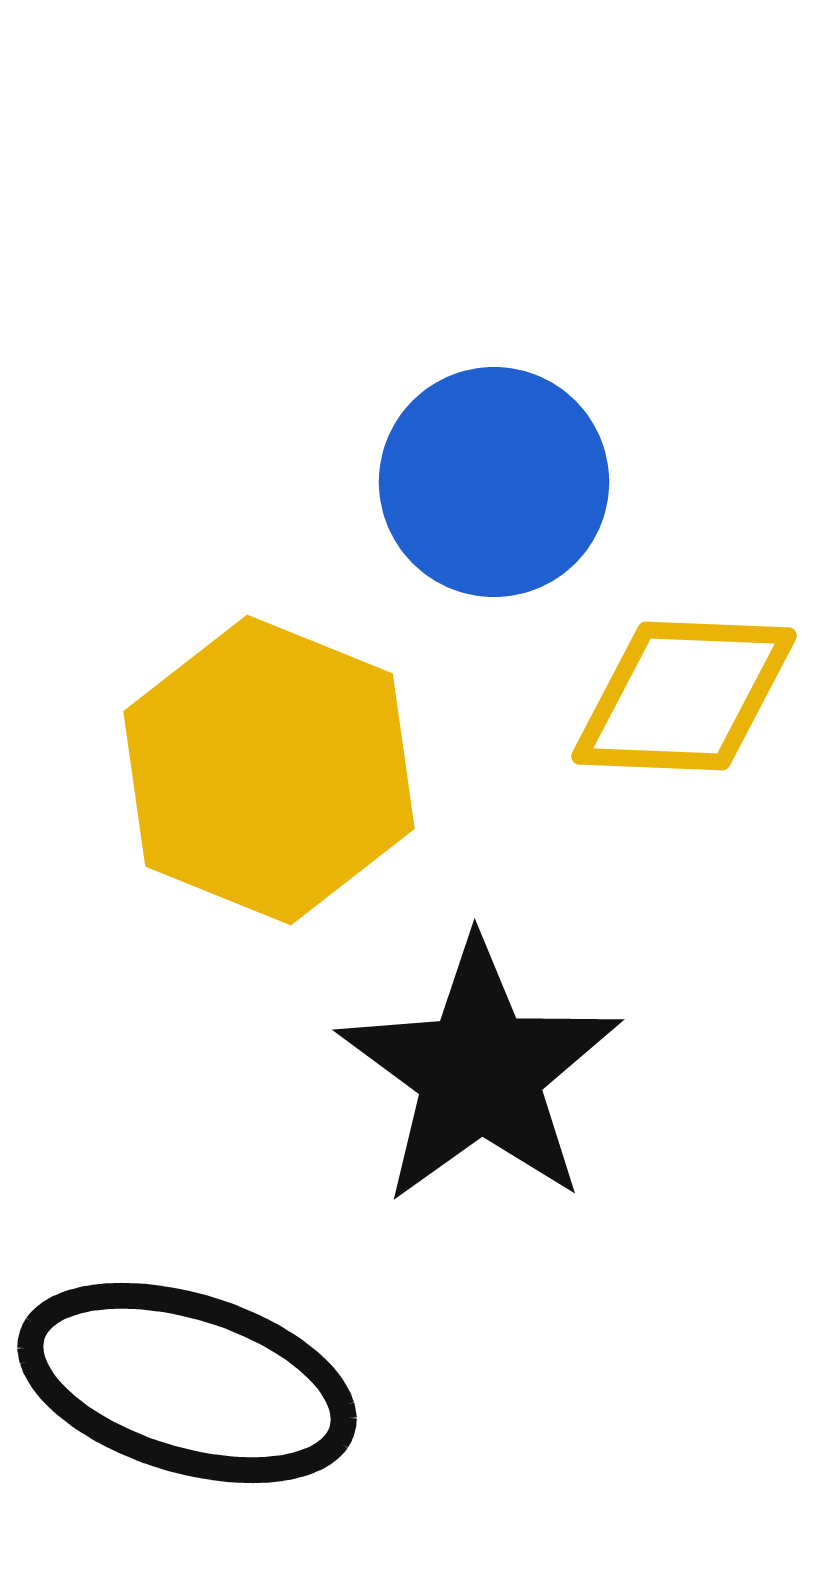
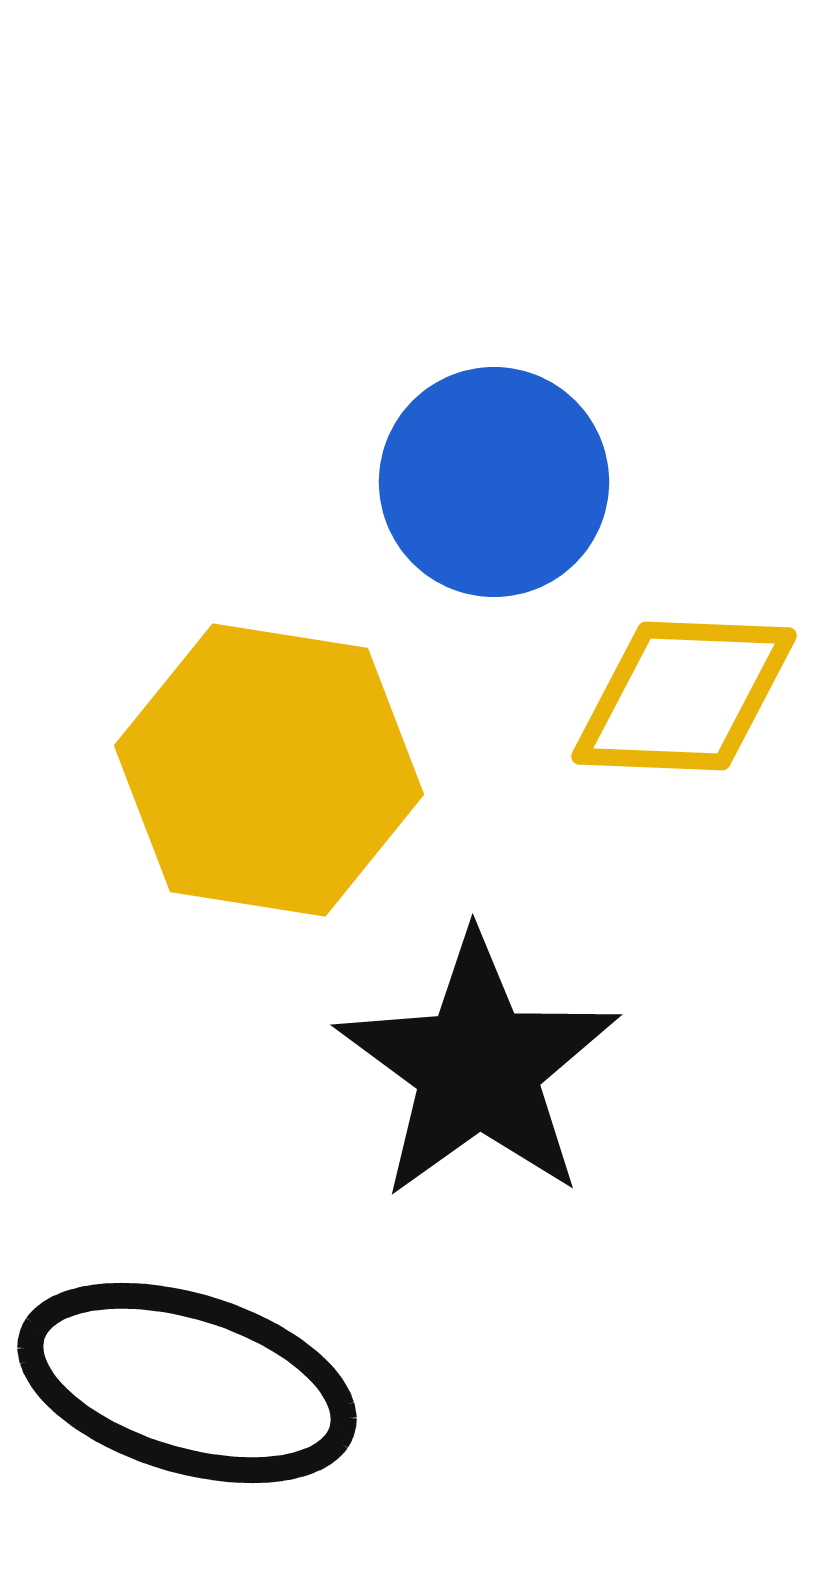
yellow hexagon: rotated 13 degrees counterclockwise
black star: moved 2 px left, 5 px up
